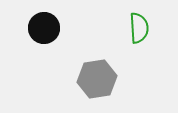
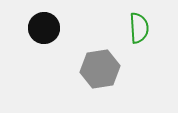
gray hexagon: moved 3 px right, 10 px up
